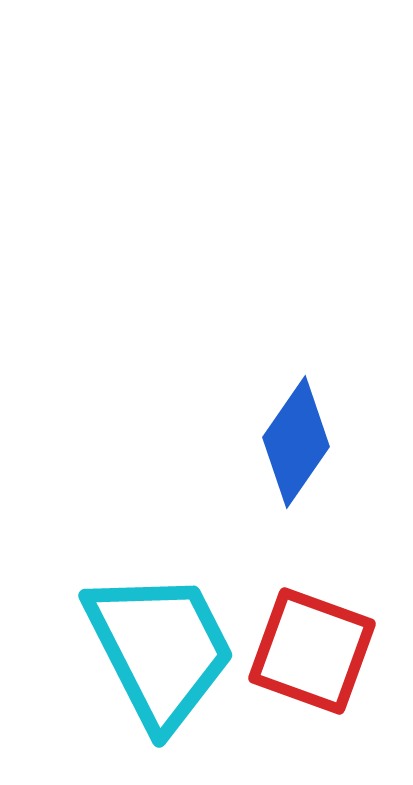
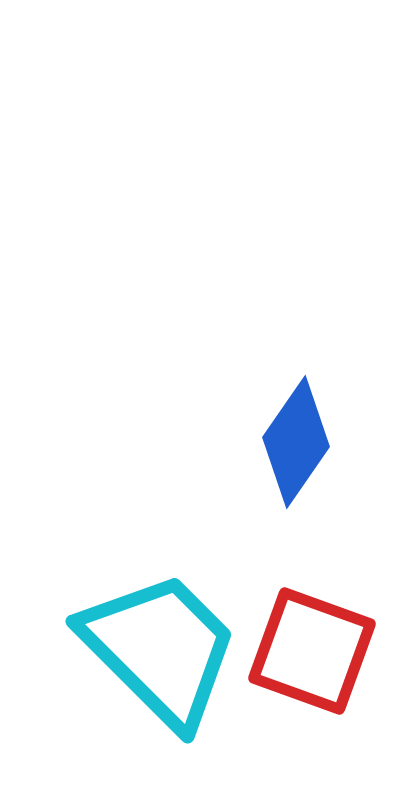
cyan trapezoid: rotated 18 degrees counterclockwise
